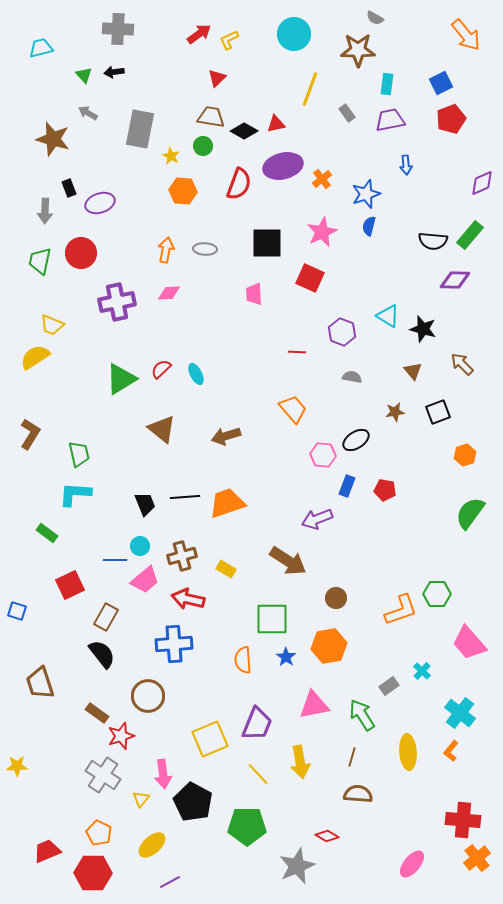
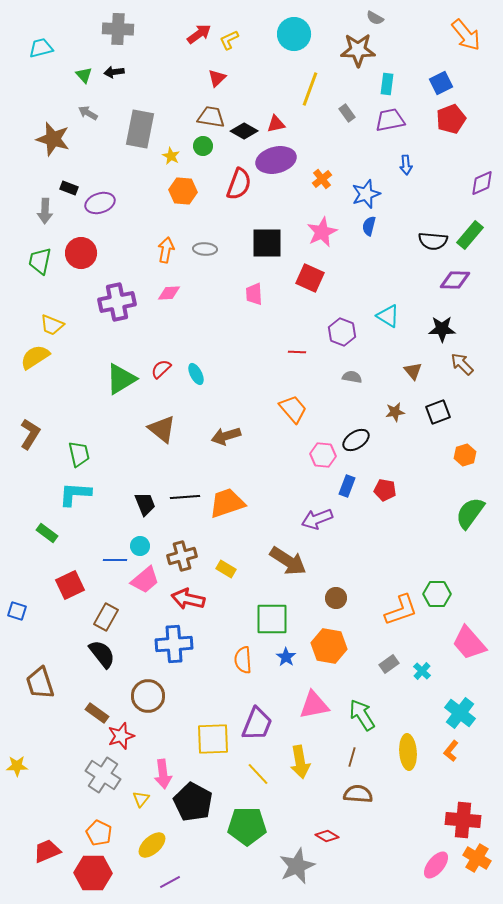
purple ellipse at (283, 166): moved 7 px left, 6 px up
black rectangle at (69, 188): rotated 48 degrees counterclockwise
black star at (423, 329): moved 19 px right; rotated 16 degrees counterclockwise
orange hexagon at (329, 646): rotated 20 degrees clockwise
gray rectangle at (389, 686): moved 22 px up
yellow square at (210, 739): moved 3 px right; rotated 21 degrees clockwise
orange cross at (477, 858): rotated 20 degrees counterclockwise
pink ellipse at (412, 864): moved 24 px right, 1 px down
